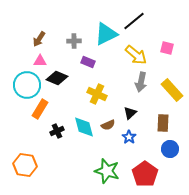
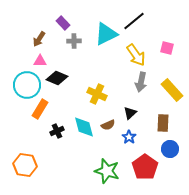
yellow arrow: rotated 15 degrees clockwise
purple rectangle: moved 25 px left, 39 px up; rotated 24 degrees clockwise
red pentagon: moved 7 px up
